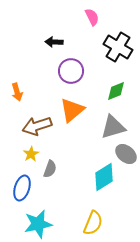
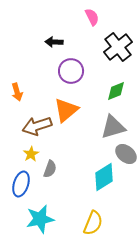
black cross: rotated 20 degrees clockwise
orange triangle: moved 6 px left
blue ellipse: moved 1 px left, 4 px up
cyan star: moved 2 px right, 5 px up
